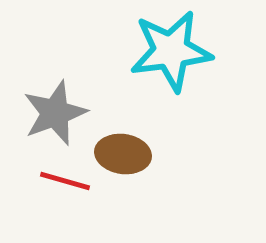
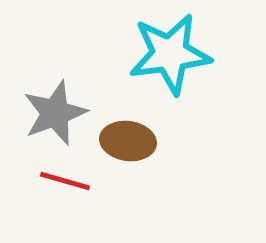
cyan star: moved 1 px left, 3 px down
brown ellipse: moved 5 px right, 13 px up
